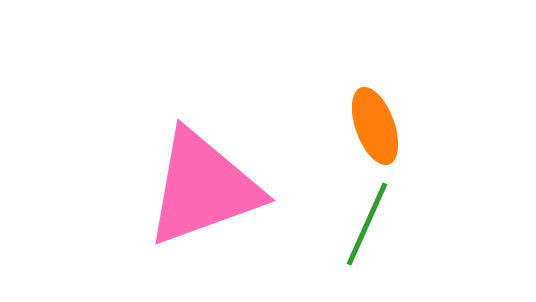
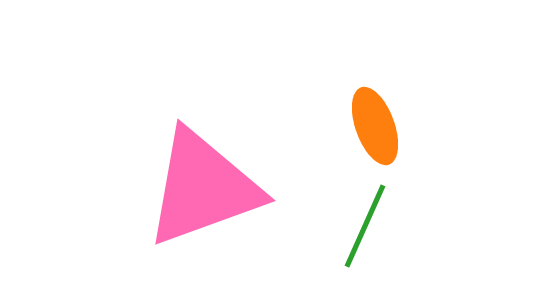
green line: moved 2 px left, 2 px down
